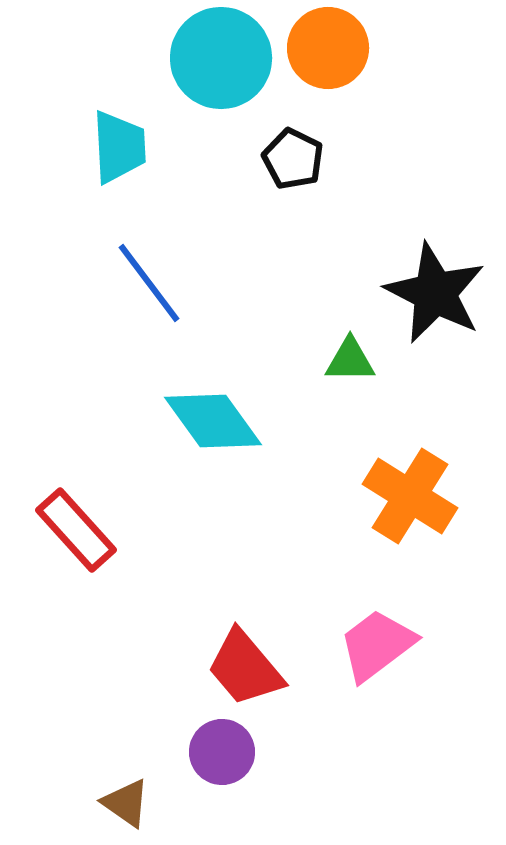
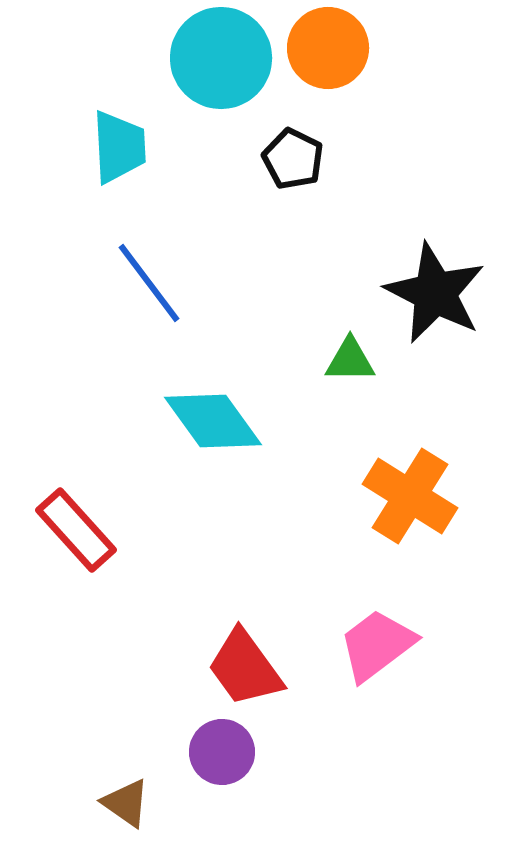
red trapezoid: rotated 4 degrees clockwise
